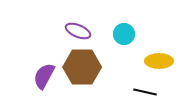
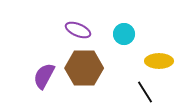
purple ellipse: moved 1 px up
brown hexagon: moved 2 px right, 1 px down
black line: rotated 45 degrees clockwise
